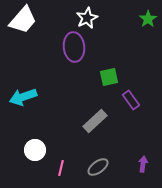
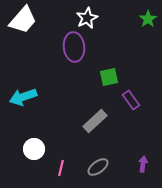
white circle: moved 1 px left, 1 px up
